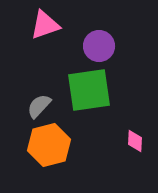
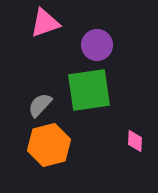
pink triangle: moved 2 px up
purple circle: moved 2 px left, 1 px up
gray semicircle: moved 1 px right, 1 px up
